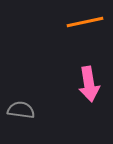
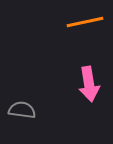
gray semicircle: moved 1 px right
